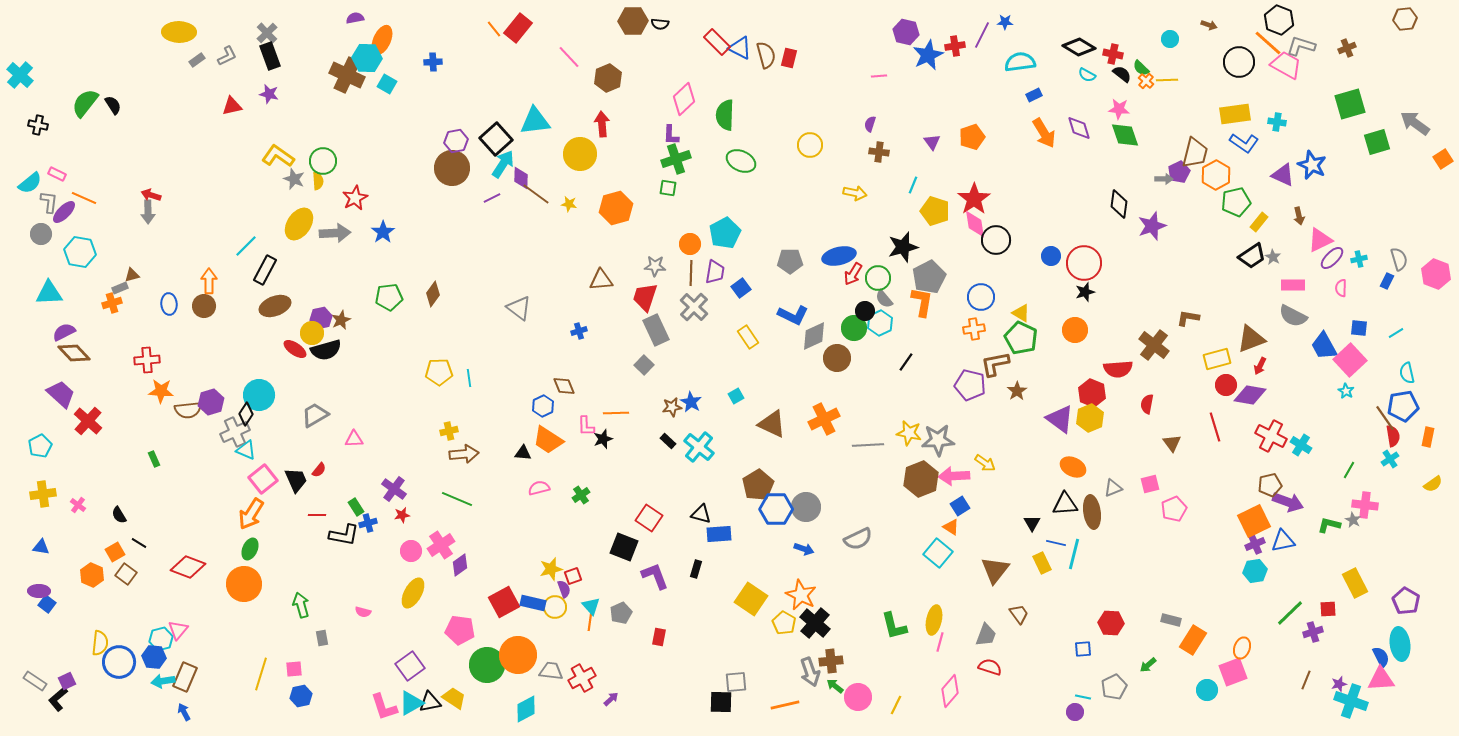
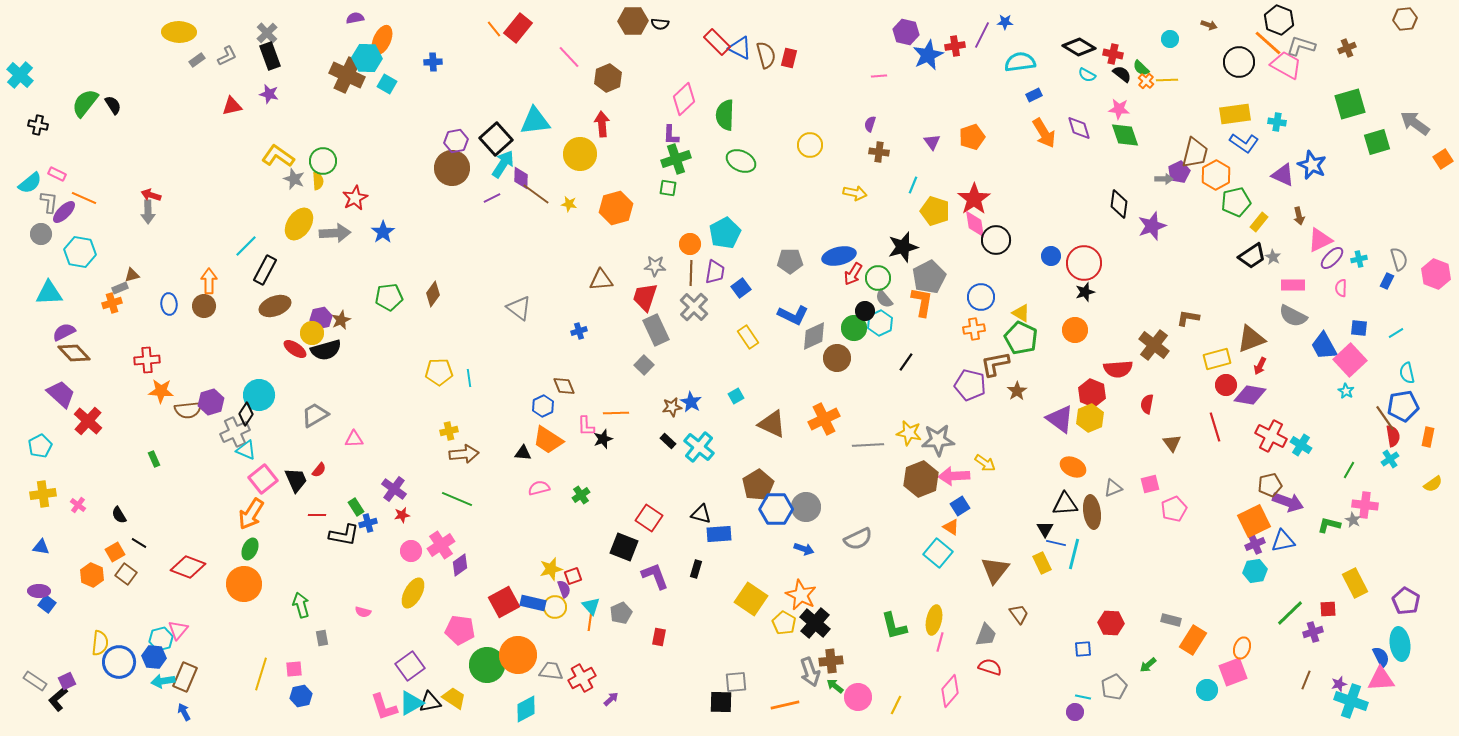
black triangle at (1032, 523): moved 13 px right, 6 px down
